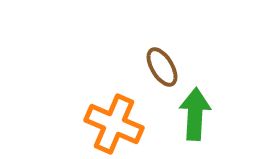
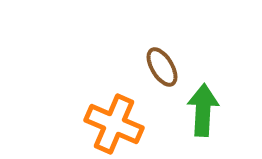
green arrow: moved 8 px right, 4 px up
